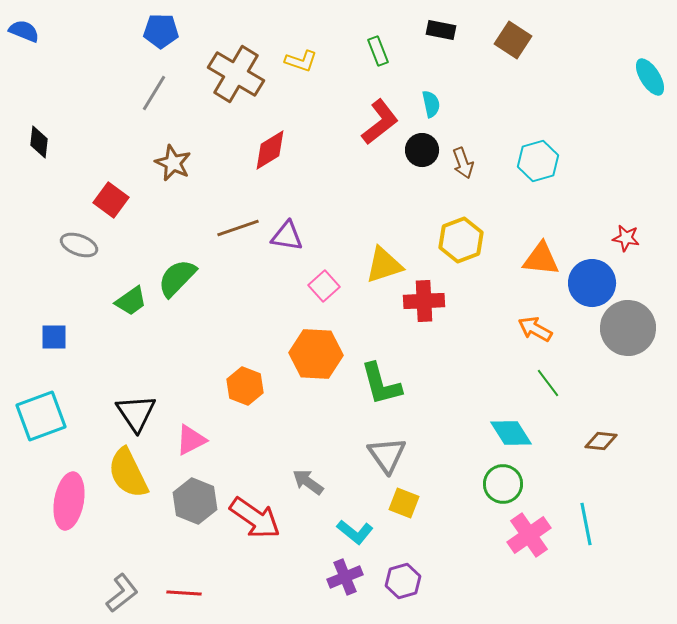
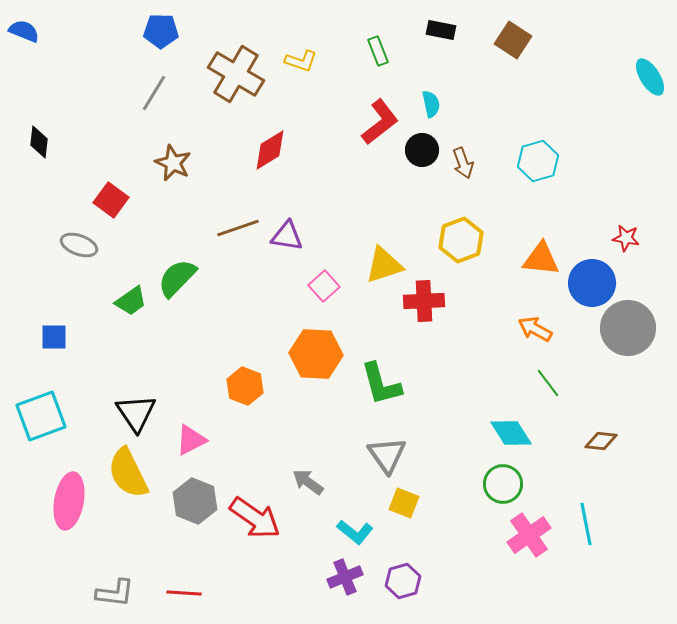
gray L-shape at (122, 593): moved 7 px left; rotated 45 degrees clockwise
